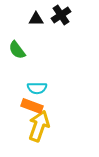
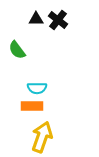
black cross: moved 3 px left, 5 px down; rotated 18 degrees counterclockwise
orange rectangle: rotated 20 degrees counterclockwise
yellow arrow: moved 3 px right, 11 px down
